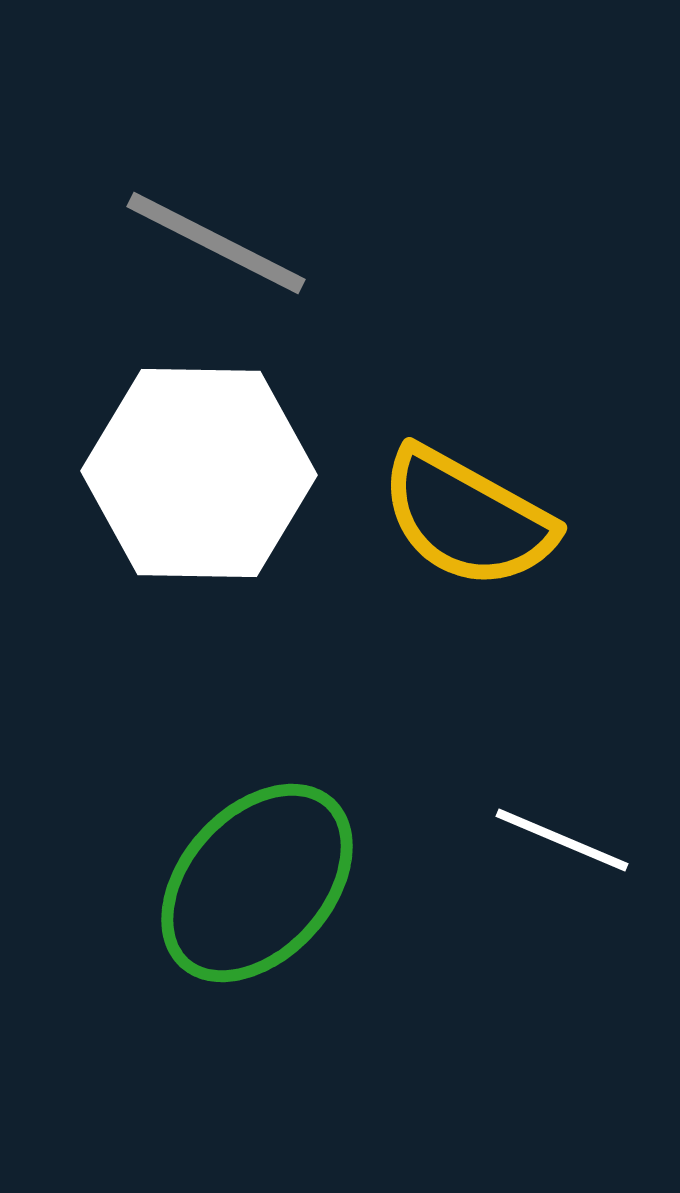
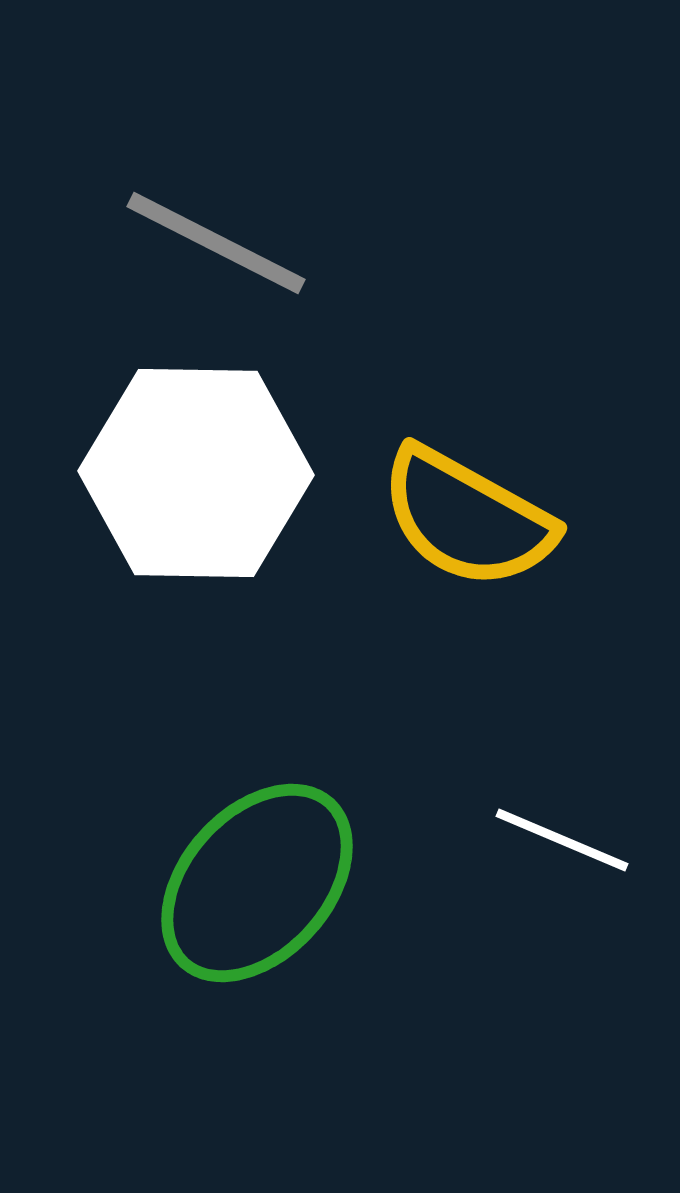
white hexagon: moved 3 px left
